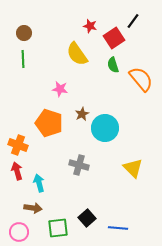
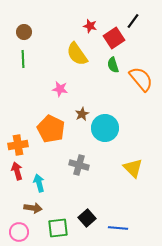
brown circle: moved 1 px up
orange pentagon: moved 2 px right, 6 px down; rotated 8 degrees clockwise
orange cross: rotated 30 degrees counterclockwise
